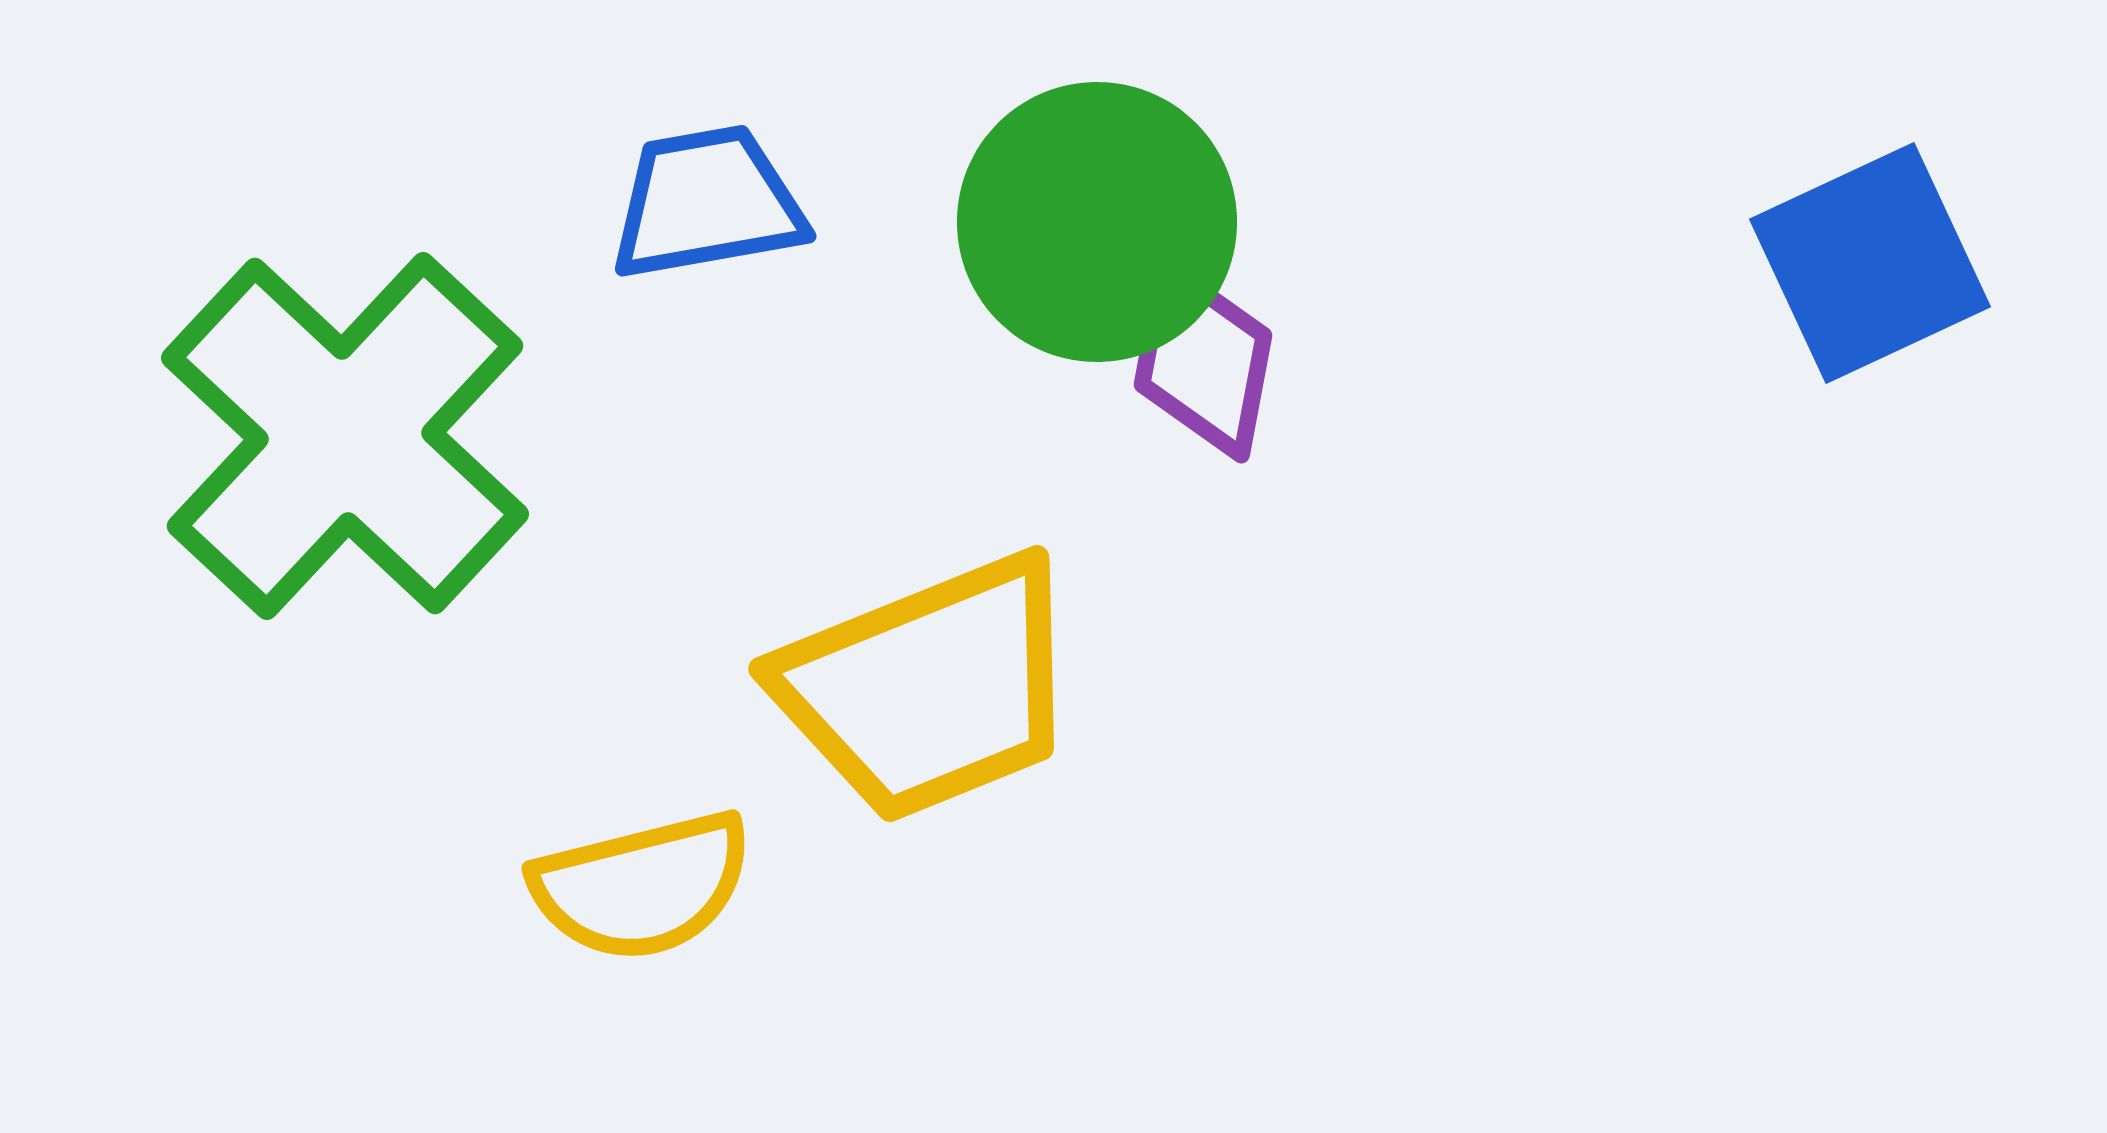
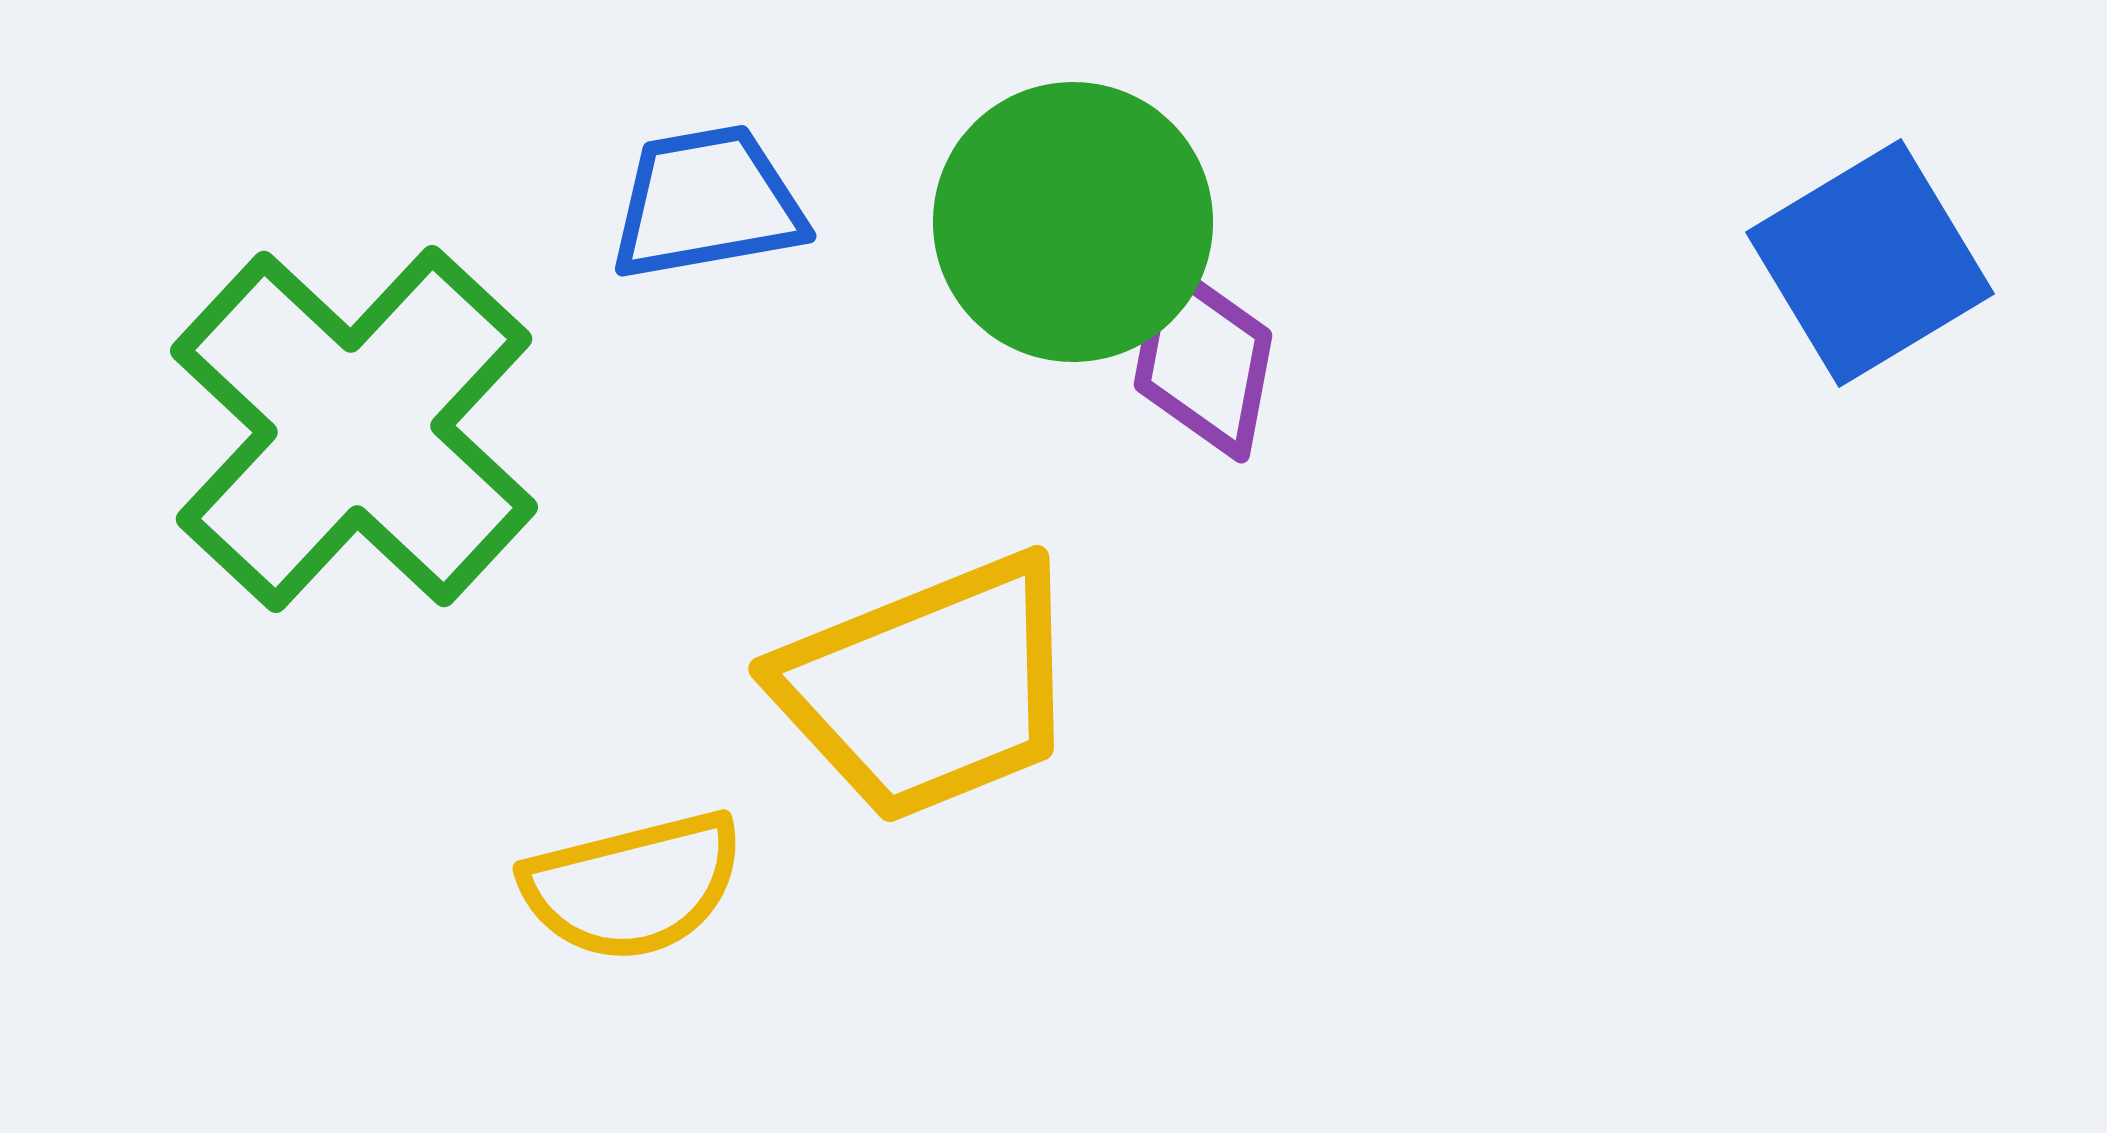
green circle: moved 24 px left
blue square: rotated 6 degrees counterclockwise
green cross: moved 9 px right, 7 px up
yellow semicircle: moved 9 px left
